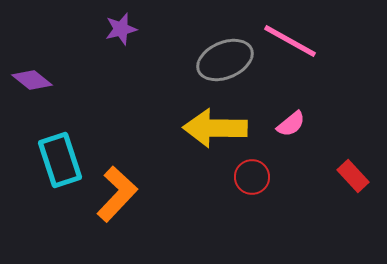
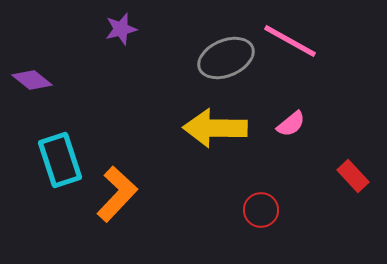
gray ellipse: moved 1 px right, 2 px up
red circle: moved 9 px right, 33 px down
